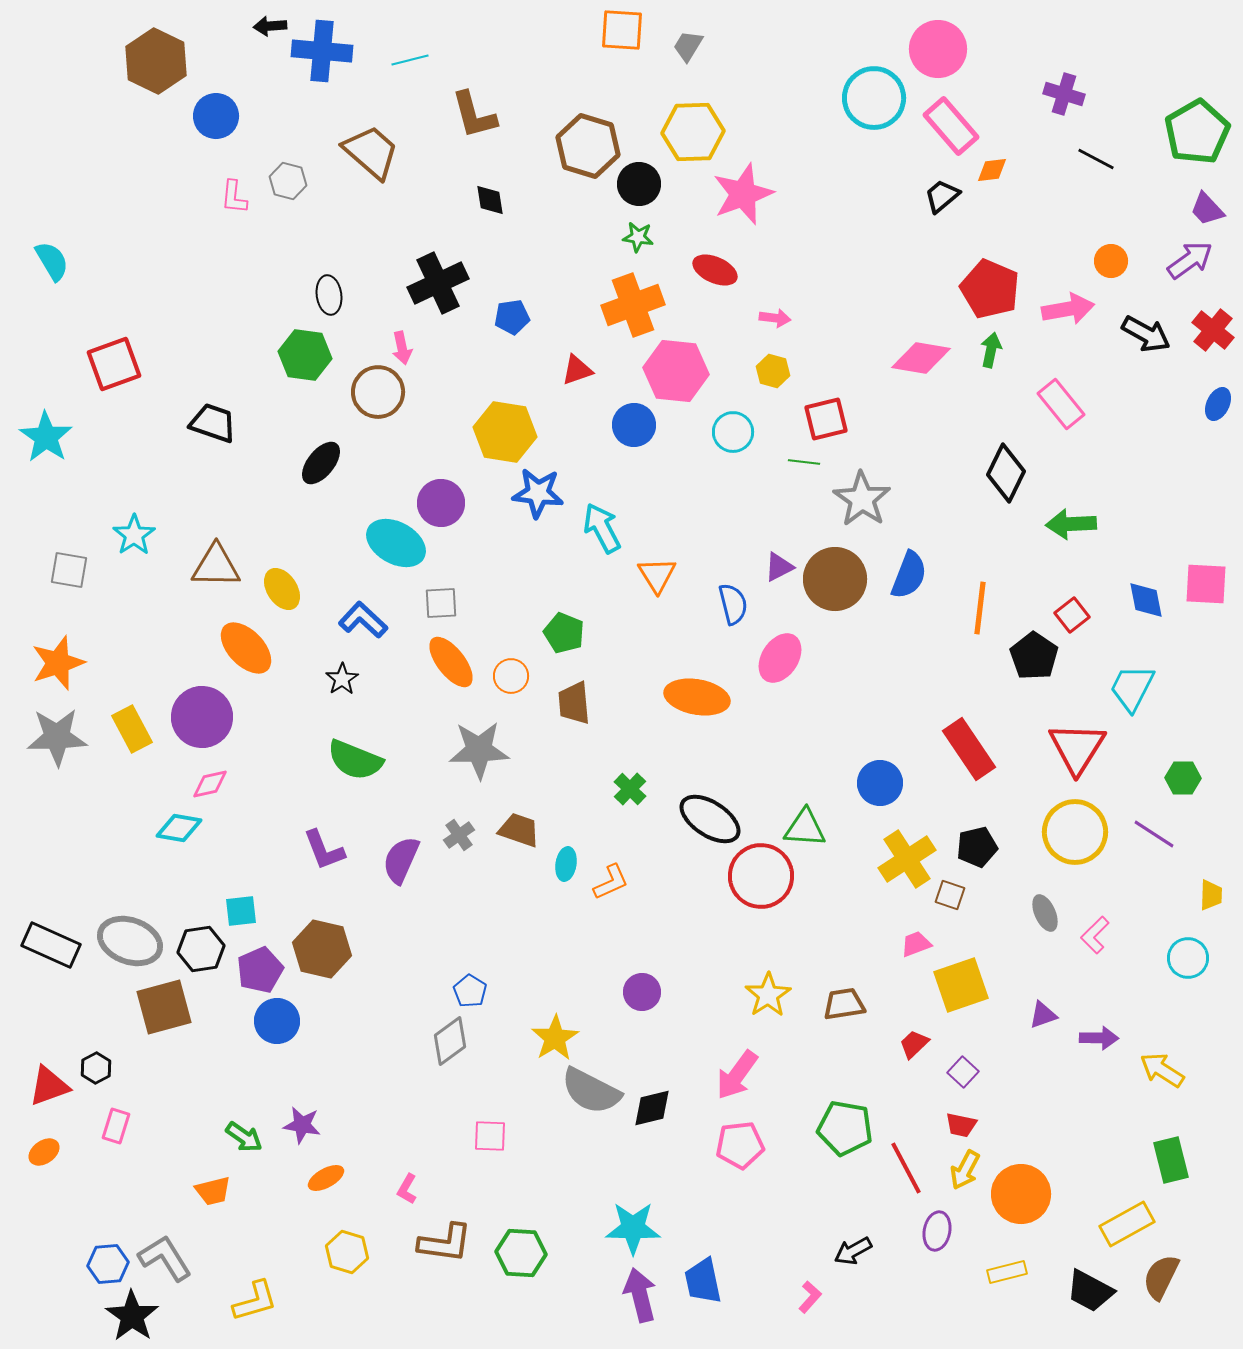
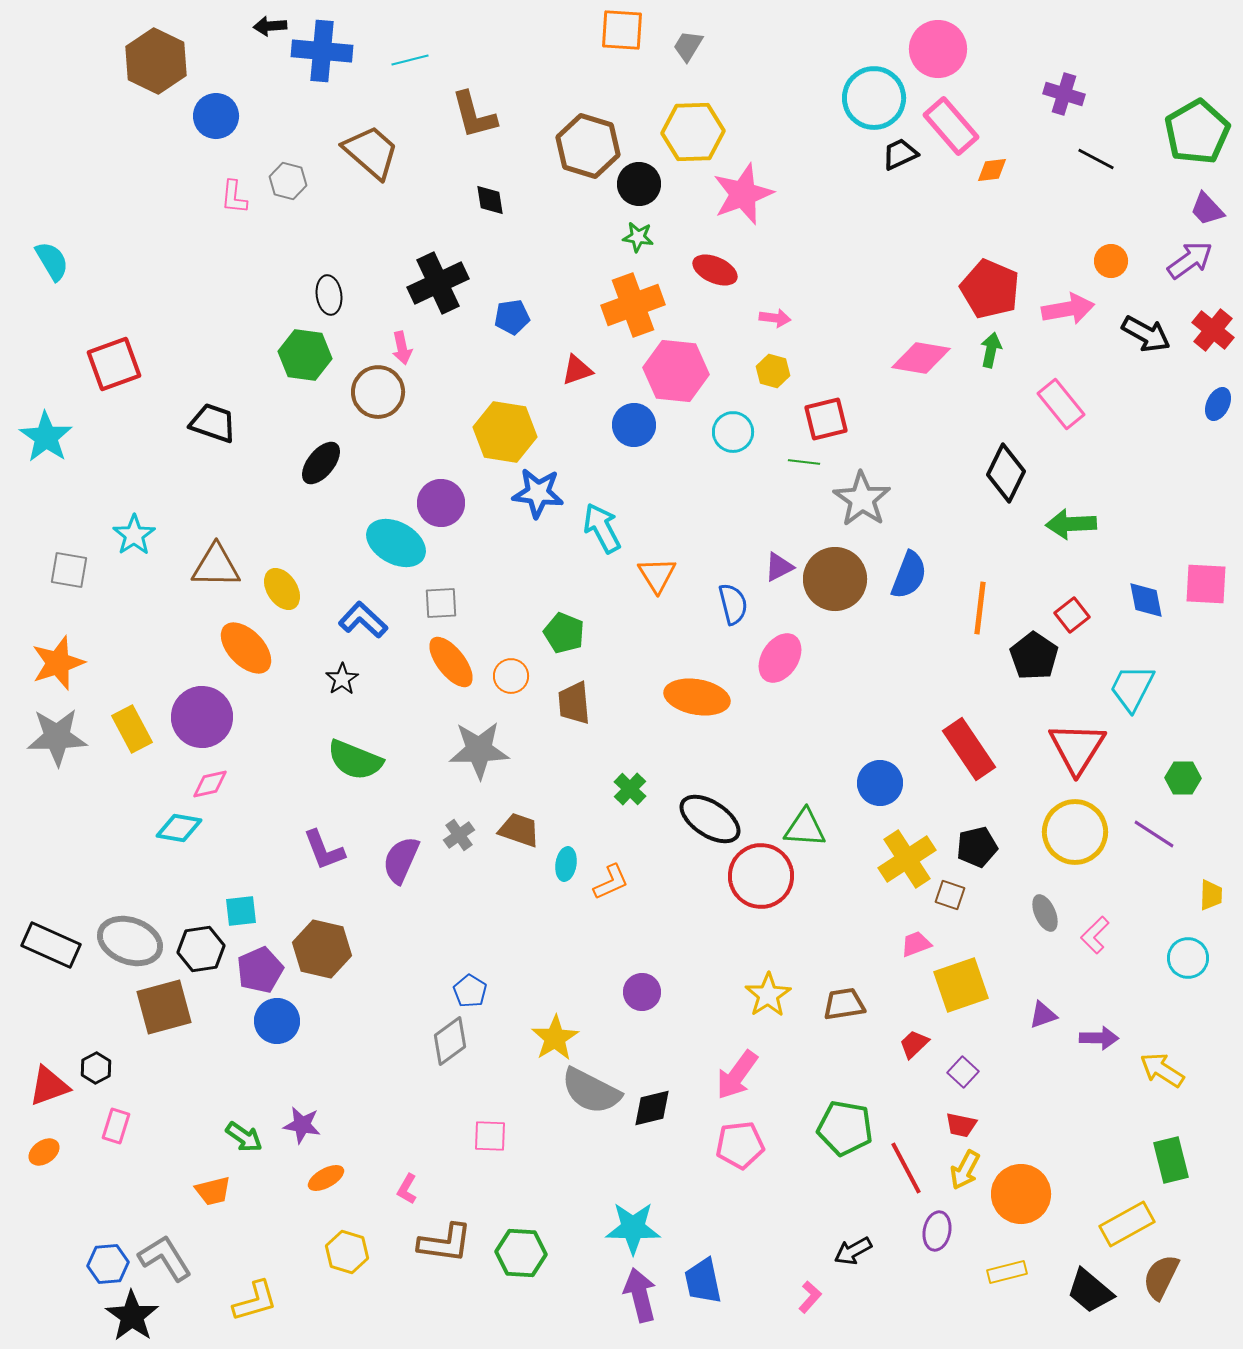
black trapezoid at (942, 196): moved 42 px left, 42 px up; rotated 15 degrees clockwise
black trapezoid at (1090, 1291): rotated 12 degrees clockwise
